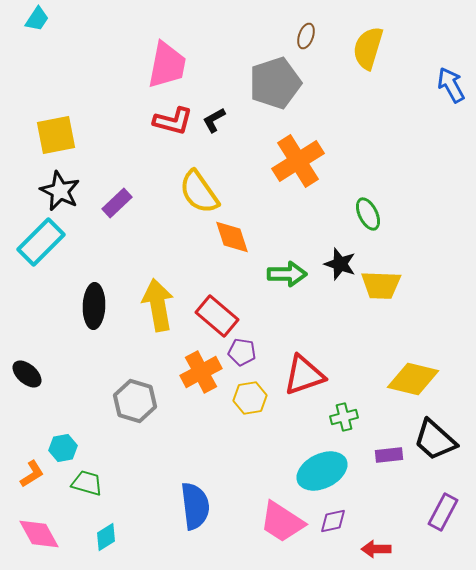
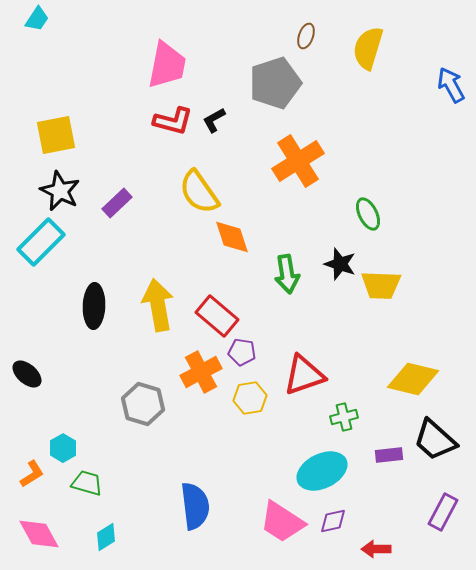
green arrow at (287, 274): rotated 81 degrees clockwise
gray hexagon at (135, 401): moved 8 px right, 3 px down
cyan hexagon at (63, 448): rotated 20 degrees counterclockwise
